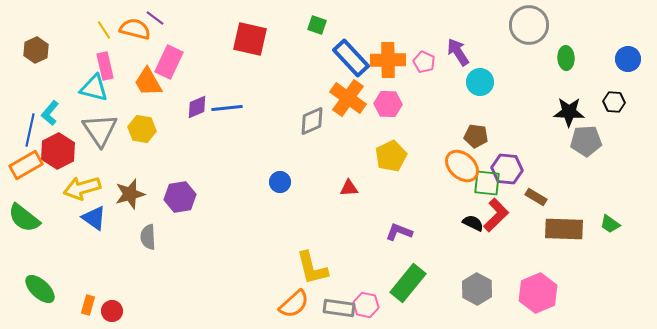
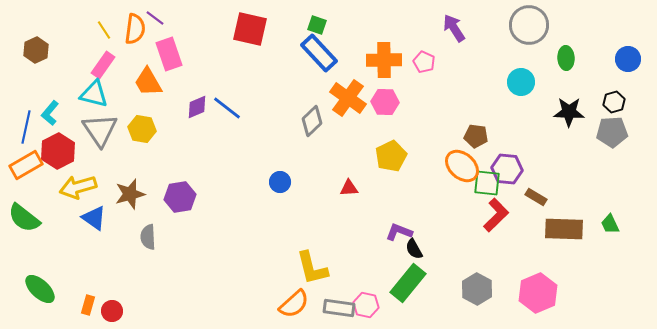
orange semicircle at (135, 29): rotated 84 degrees clockwise
red square at (250, 39): moved 10 px up
purple arrow at (458, 52): moved 4 px left, 24 px up
blue rectangle at (351, 58): moved 32 px left, 5 px up
orange cross at (388, 60): moved 4 px left
pink rectangle at (169, 62): moved 8 px up; rotated 44 degrees counterclockwise
pink rectangle at (105, 66): moved 2 px left, 1 px up; rotated 48 degrees clockwise
cyan circle at (480, 82): moved 41 px right
cyan triangle at (94, 88): moved 6 px down
black hexagon at (614, 102): rotated 20 degrees counterclockwise
pink hexagon at (388, 104): moved 3 px left, 2 px up
blue line at (227, 108): rotated 44 degrees clockwise
gray diamond at (312, 121): rotated 20 degrees counterclockwise
blue line at (30, 130): moved 4 px left, 3 px up
gray pentagon at (586, 141): moved 26 px right, 9 px up
yellow arrow at (82, 188): moved 4 px left, 1 px up
black semicircle at (473, 223): moved 59 px left, 26 px down; rotated 145 degrees counterclockwise
green trapezoid at (610, 224): rotated 30 degrees clockwise
